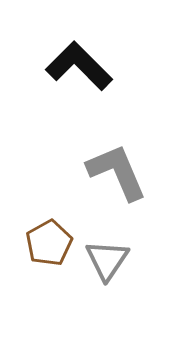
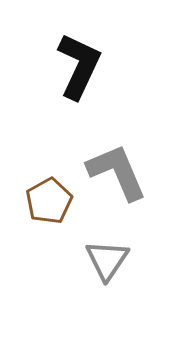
black L-shape: rotated 70 degrees clockwise
brown pentagon: moved 42 px up
